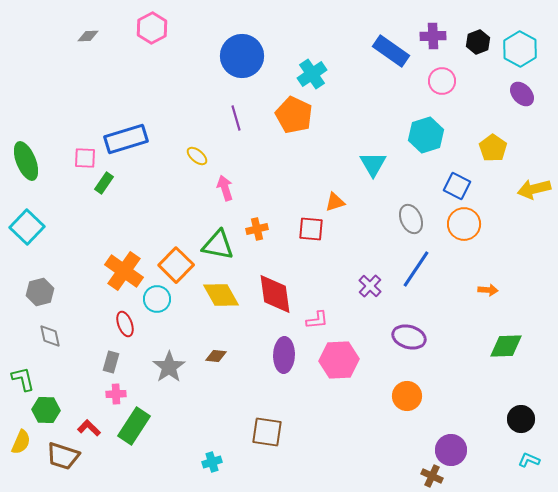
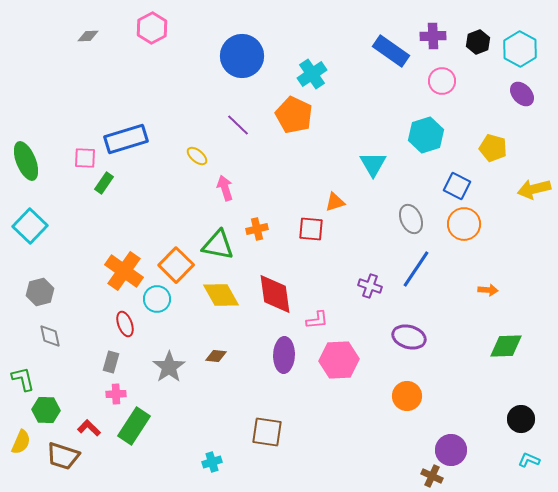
purple line at (236, 118): moved 2 px right, 7 px down; rotated 30 degrees counterclockwise
yellow pentagon at (493, 148): rotated 20 degrees counterclockwise
cyan square at (27, 227): moved 3 px right, 1 px up
purple cross at (370, 286): rotated 25 degrees counterclockwise
